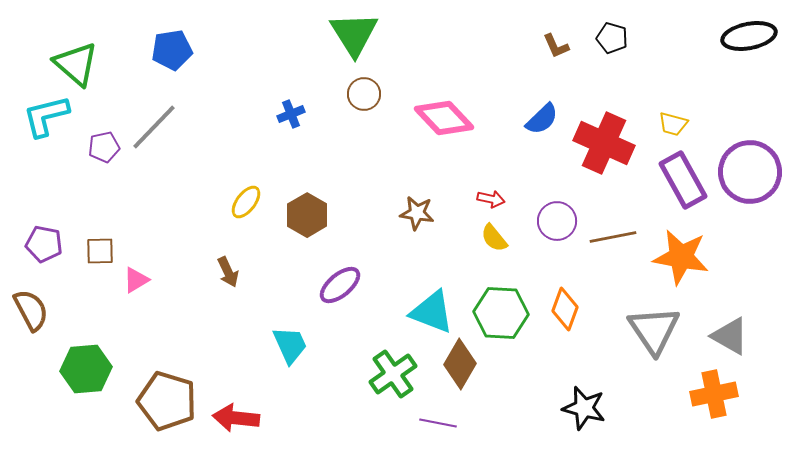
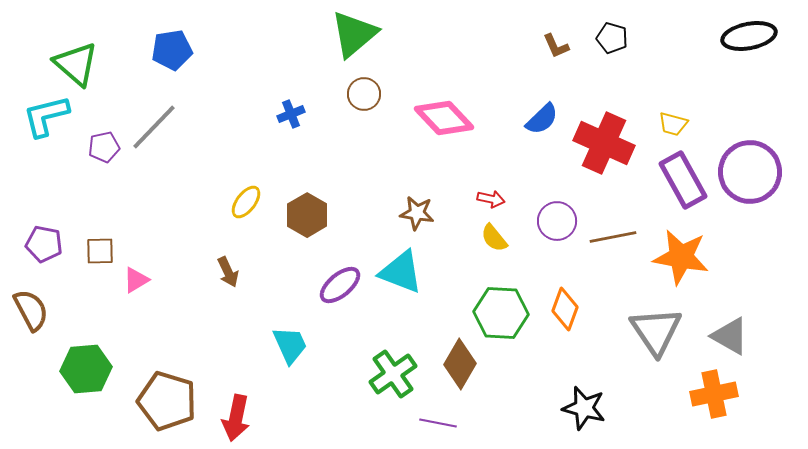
green triangle at (354, 34): rotated 22 degrees clockwise
cyan triangle at (432, 312): moved 31 px left, 40 px up
gray triangle at (654, 330): moved 2 px right, 1 px down
red arrow at (236, 418): rotated 84 degrees counterclockwise
